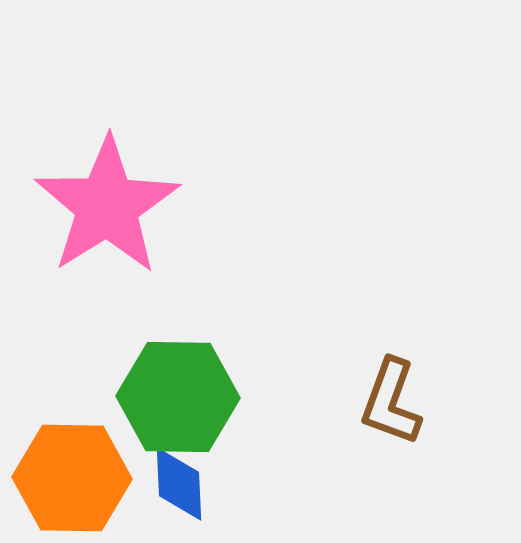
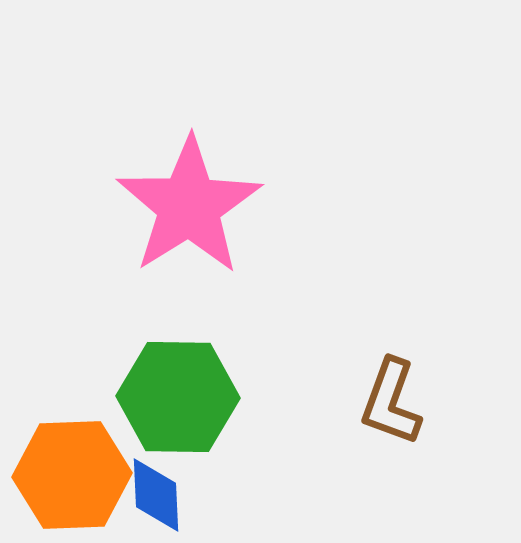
pink star: moved 82 px right
orange hexagon: moved 3 px up; rotated 3 degrees counterclockwise
blue diamond: moved 23 px left, 11 px down
